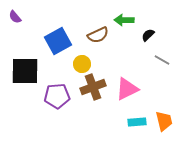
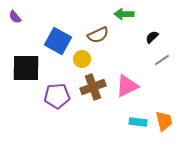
green arrow: moved 6 px up
black semicircle: moved 4 px right, 2 px down
blue square: rotated 32 degrees counterclockwise
gray line: rotated 63 degrees counterclockwise
yellow circle: moved 5 px up
black square: moved 1 px right, 3 px up
pink triangle: moved 3 px up
cyan rectangle: moved 1 px right; rotated 12 degrees clockwise
